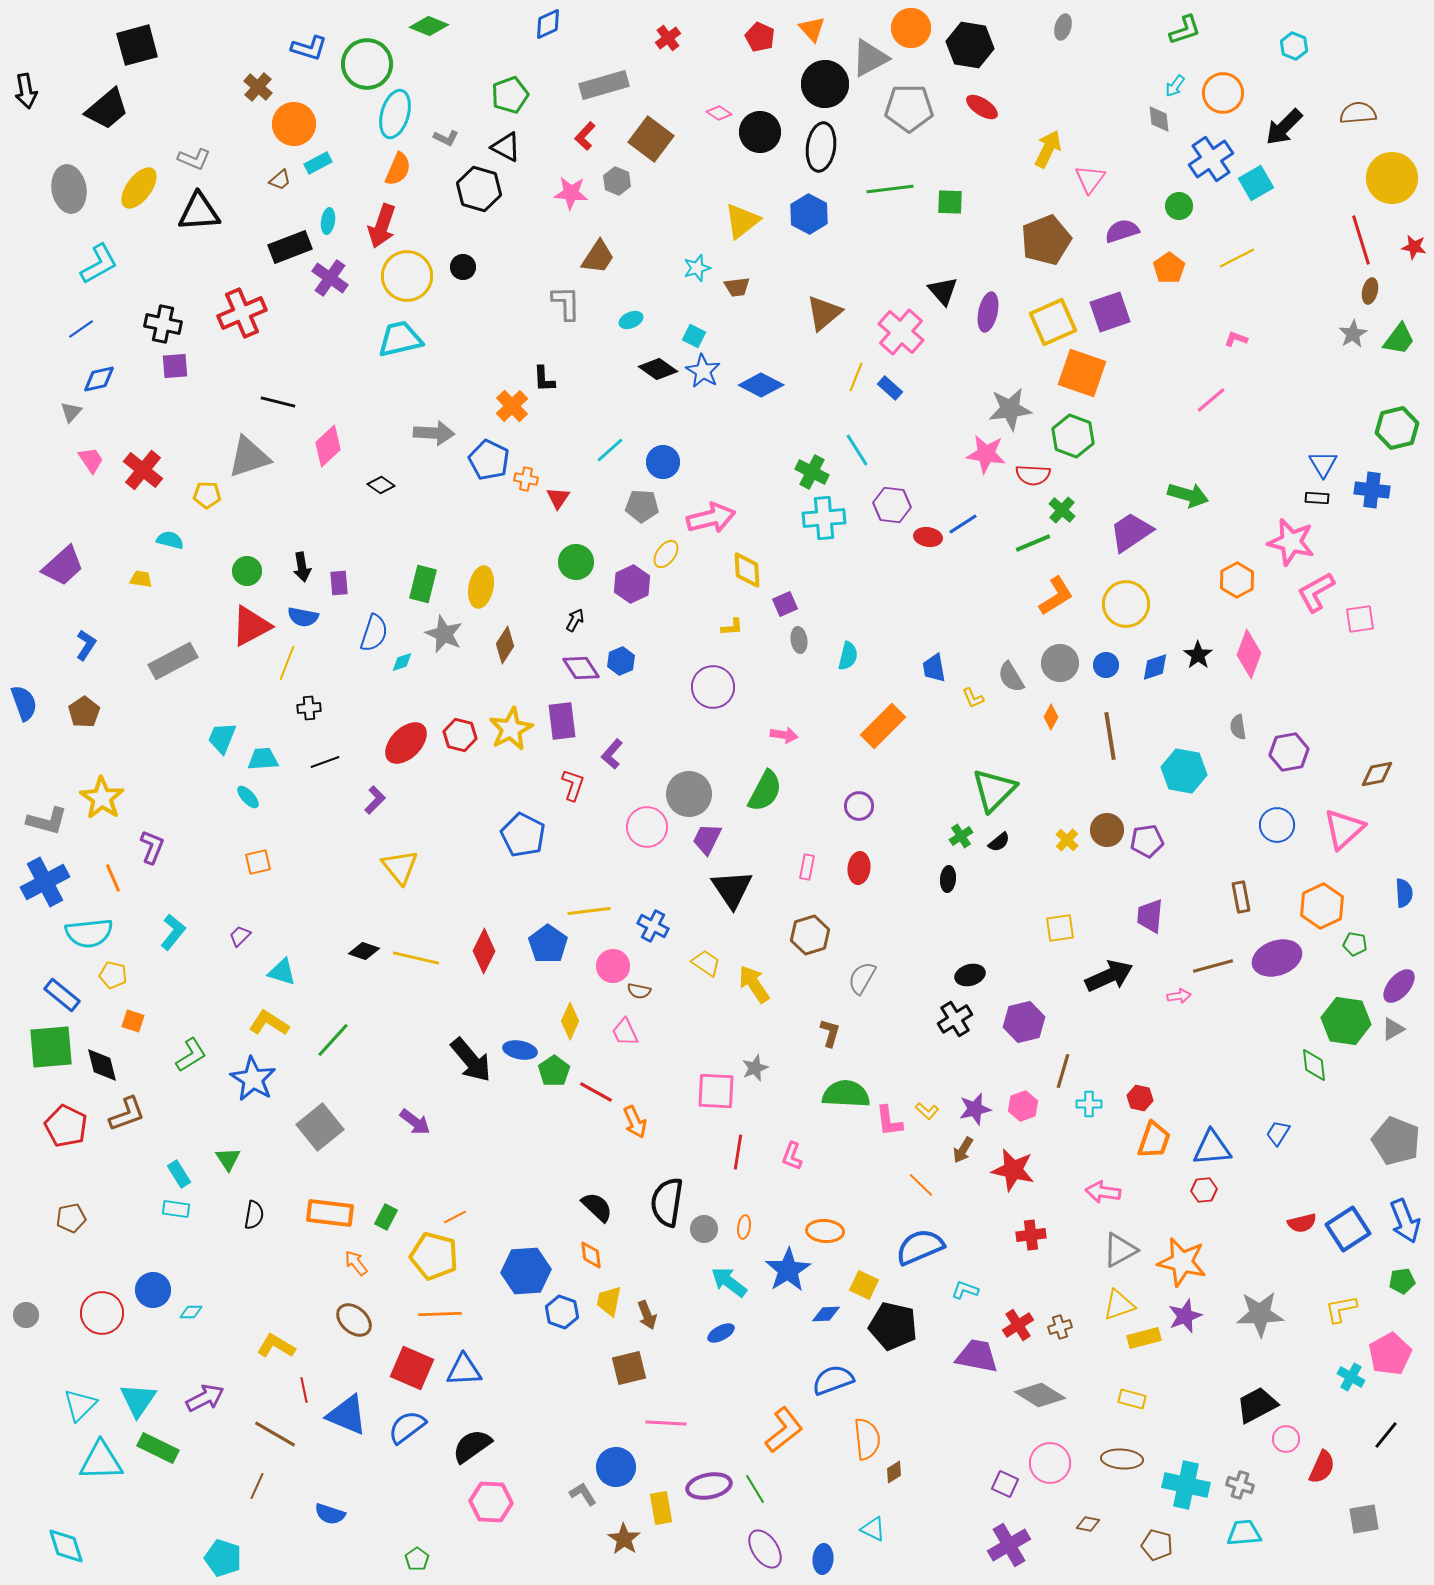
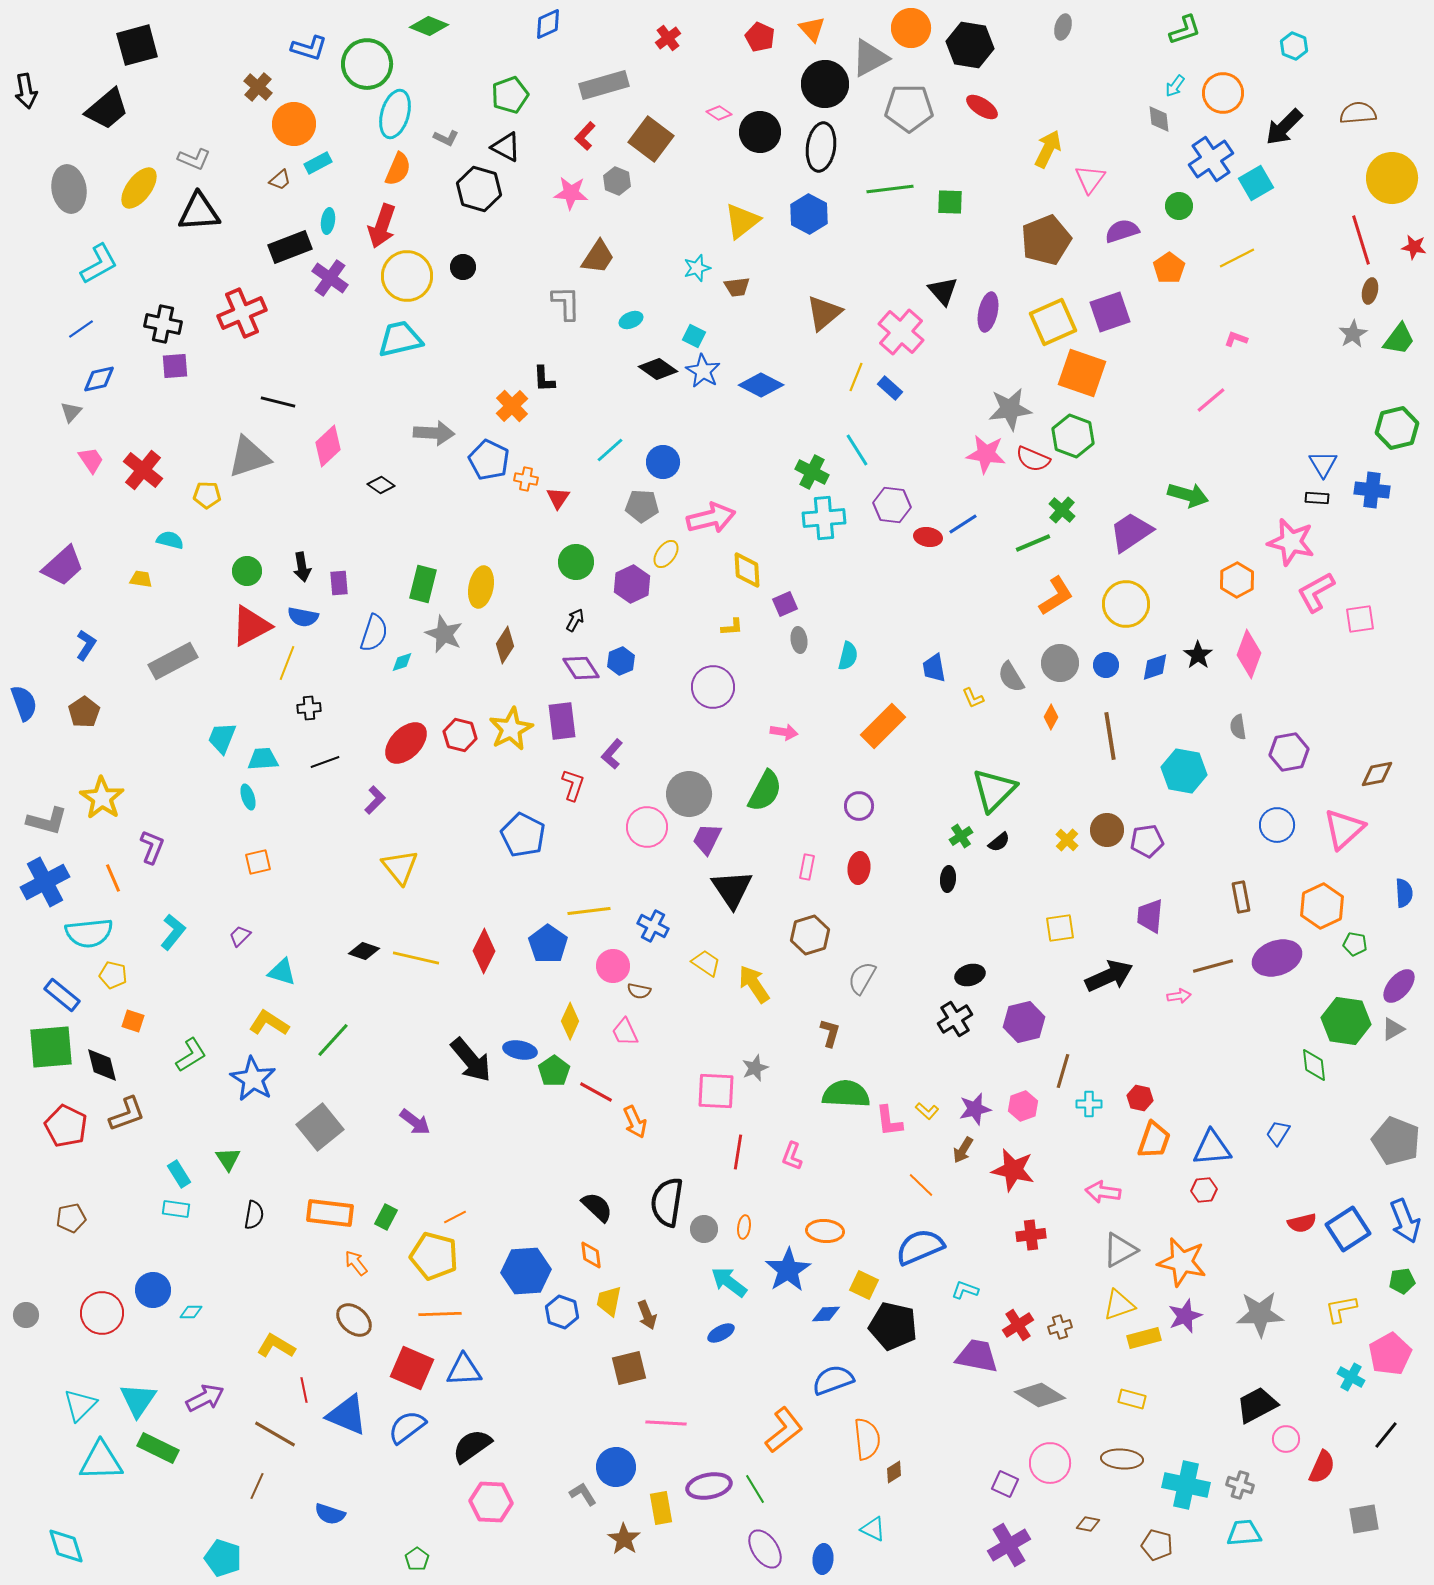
red semicircle at (1033, 475): moved 16 px up; rotated 20 degrees clockwise
pink arrow at (784, 735): moved 3 px up
cyan ellipse at (248, 797): rotated 25 degrees clockwise
